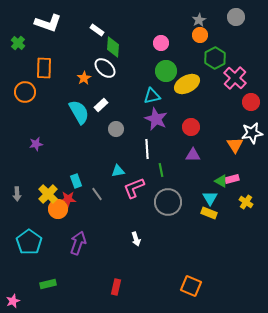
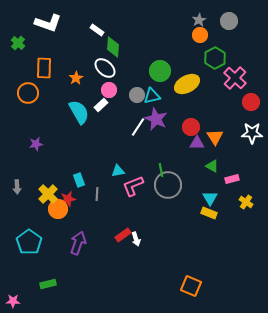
gray circle at (236, 17): moved 7 px left, 4 px down
pink circle at (161, 43): moved 52 px left, 47 px down
green circle at (166, 71): moved 6 px left
orange star at (84, 78): moved 8 px left
orange circle at (25, 92): moved 3 px right, 1 px down
gray circle at (116, 129): moved 21 px right, 34 px up
white star at (252, 133): rotated 10 degrees clockwise
orange triangle at (235, 145): moved 20 px left, 8 px up
white line at (147, 149): moved 9 px left, 22 px up; rotated 36 degrees clockwise
purple triangle at (193, 155): moved 4 px right, 12 px up
cyan rectangle at (76, 181): moved 3 px right, 1 px up
green triangle at (221, 181): moved 9 px left, 15 px up
pink L-shape at (134, 188): moved 1 px left, 2 px up
gray arrow at (17, 194): moved 7 px up
gray line at (97, 194): rotated 40 degrees clockwise
red star at (68, 199): rotated 14 degrees counterclockwise
gray circle at (168, 202): moved 17 px up
red rectangle at (116, 287): moved 7 px right, 52 px up; rotated 42 degrees clockwise
pink star at (13, 301): rotated 24 degrees clockwise
